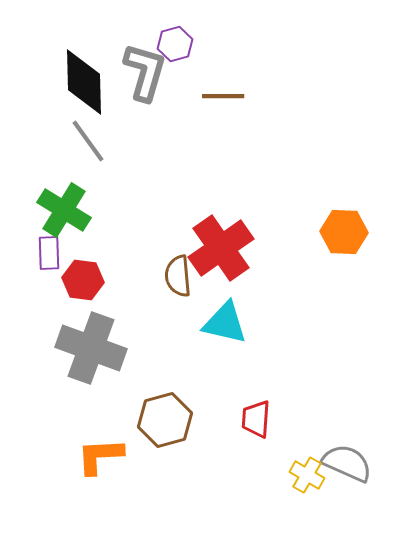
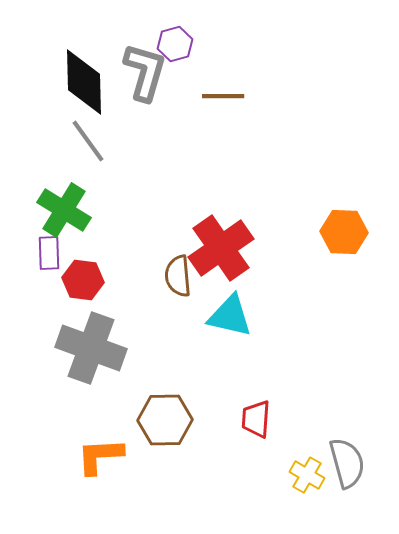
cyan triangle: moved 5 px right, 7 px up
brown hexagon: rotated 14 degrees clockwise
gray semicircle: rotated 51 degrees clockwise
